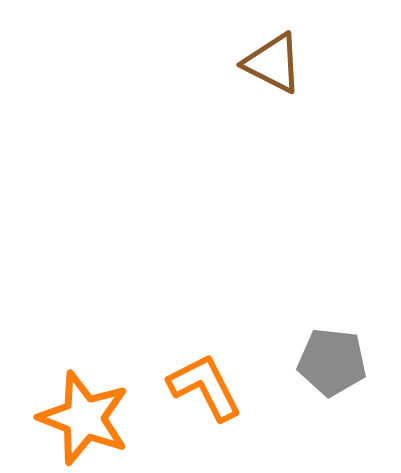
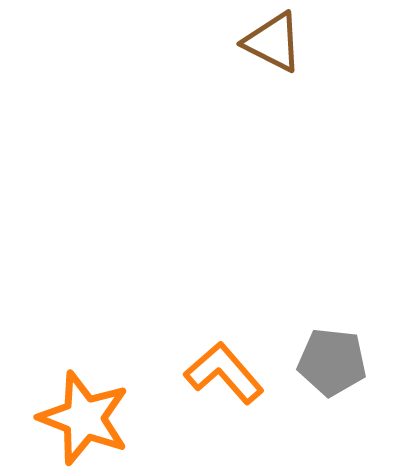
brown triangle: moved 21 px up
orange L-shape: moved 19 px right, 14 px up; rotated 14 degrees counterclockwise
